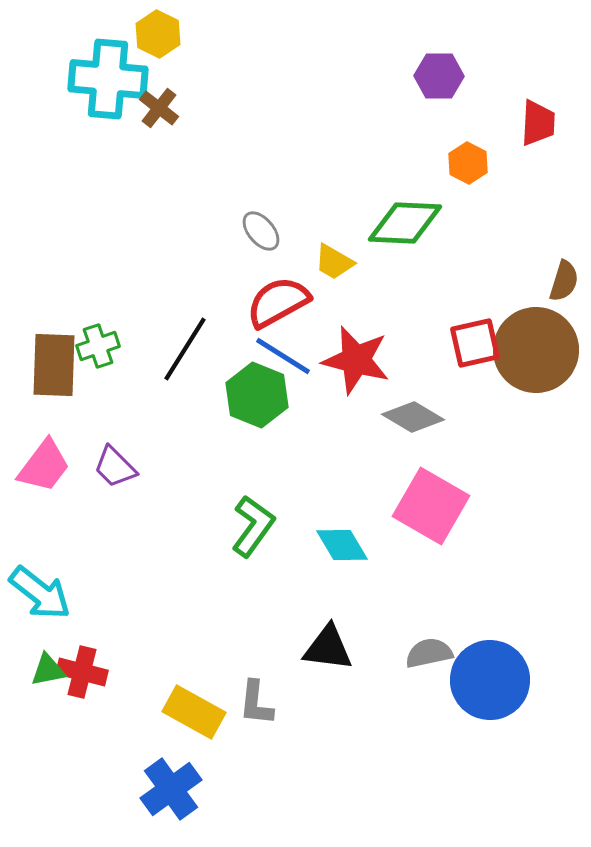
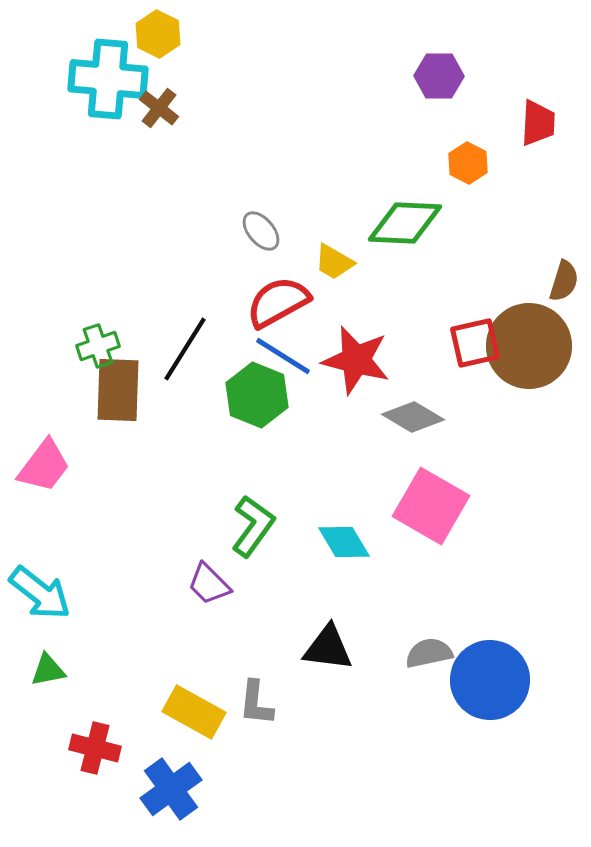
brown circle: moved 7 px left, 4 px up
brown rectangle: moved 64 px right, 25 px down
purple trapezoid: moved 94 px right, 117 px down
cyan diamond: moved 2 px right, 3 px up
red cross: moved 13 px right, 76 px down
